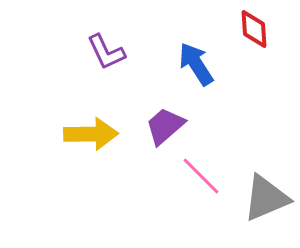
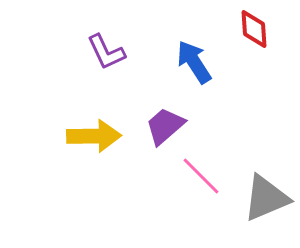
blue arrow: moved 2 px left, 2 px up
yellow arrow: moved 3 px right, 2 px down
